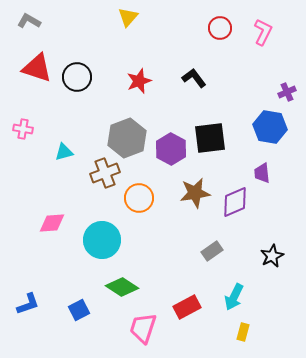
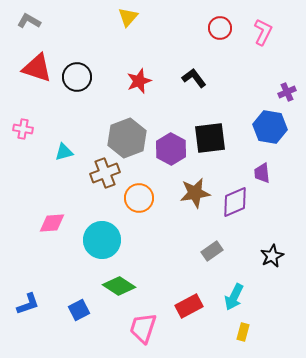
green diamond: moved 3 px left, 1 px up
red rectangle: moved 2 px right, 1 px up
